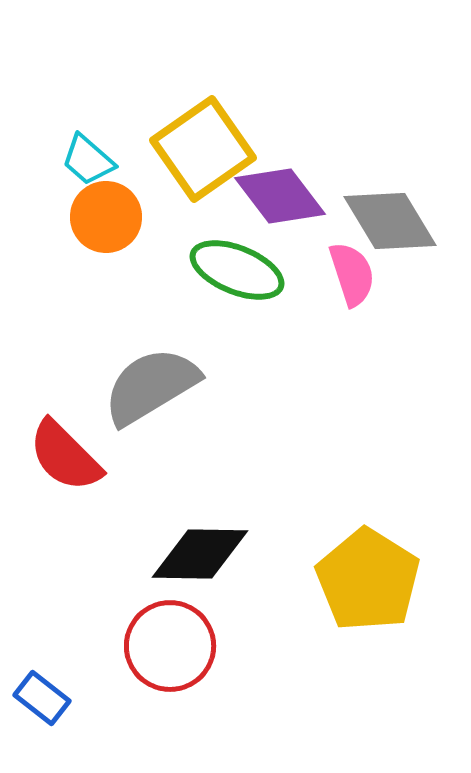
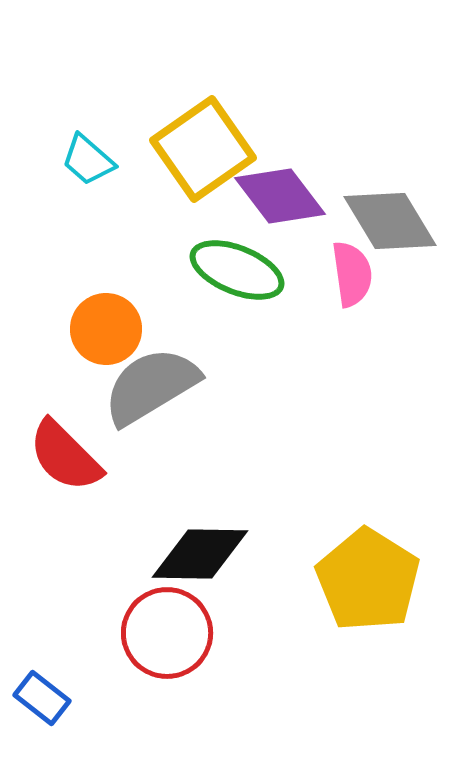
orange circle: moved 112 px down
pink semicircle: rotated 10 degrees clockwise
red circle: moved 3 px left, 13 px up
